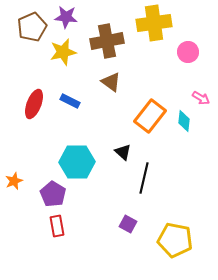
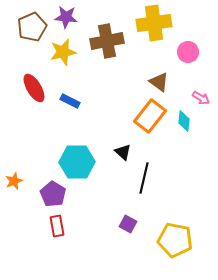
brown triangle: moved 48 px right
red ellipse: moved 16 px up; rotated 52 degrees counterclockwise
